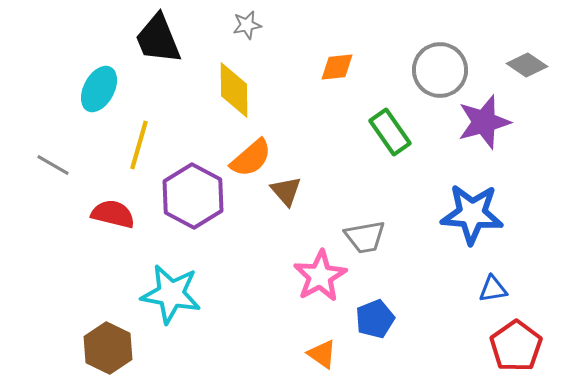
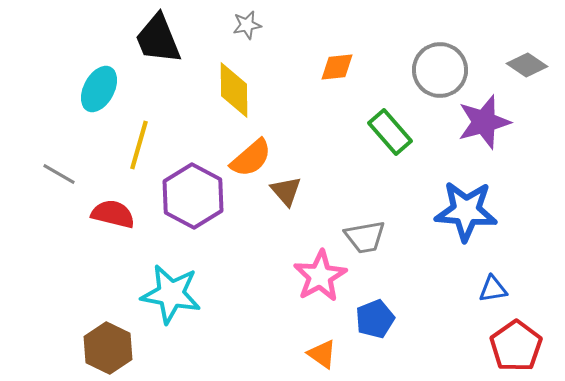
green rectangle: rotated 6 degrees counterclockwise
gray line: moved 6 px right, 9 px down
blue star: moved 6 px left, 3 px up
